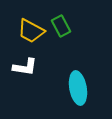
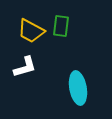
green rectangle: rotated 35 degrees clockwise
white L-shape: rotated 25 degrees counterclockwise
